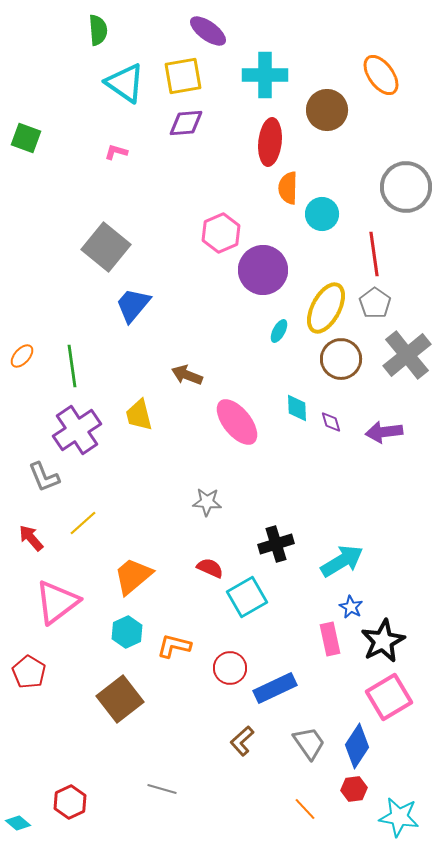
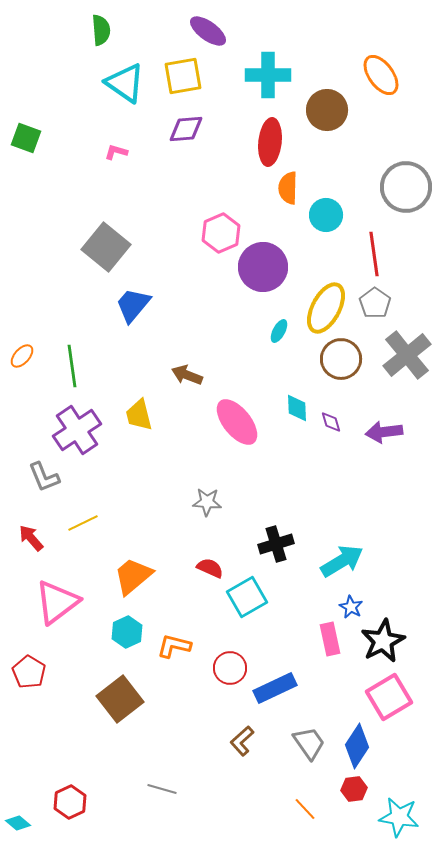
green semicircle at (98, 30): moved 3 px right
cyan cross at (265, 75): moved 3 px right
purple diamond at (186, 123): moved 6 px down
cyan circle at (322, 214): moved 4 px right, 1 px down
purple circle at (263, 270): moved 3 px up
yellow line at (83, 523): rotated 16 degrees clockwise
